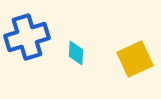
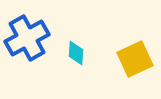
blue cross: moved 1 px down; rotated 12 degrees counterclockwise
